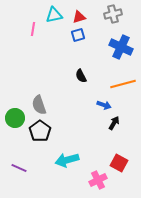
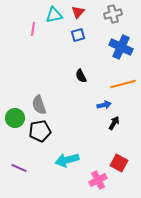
red triangle: moved 1 px left, 5 px up; rotated 32 degrees counterclockwise
blue arrow: rotated 32 degrees counterclockwise
black pentagon: rotated 25 degrees clockwise
